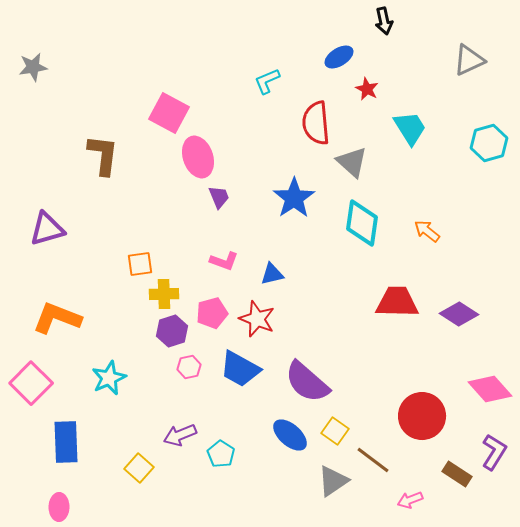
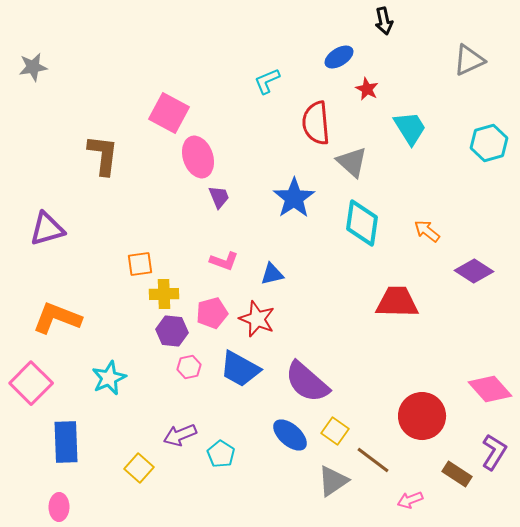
purple diamond at (459, 314): moved 15 px right, 43 px up
purple hexagon at (172, 331): rotated 24 degrees clockwise
